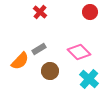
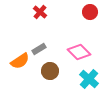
orange semicircle: rotated 12 degrees clockwise
